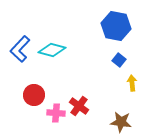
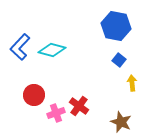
blue L-shape: moved 2 px up
pink cross: rotated 24 degrees counterclockwise
brown star: rotated 15 degrees clockwise
